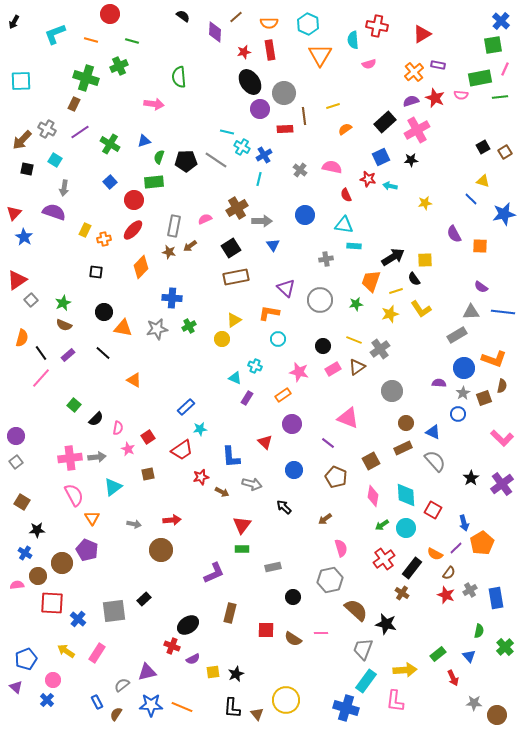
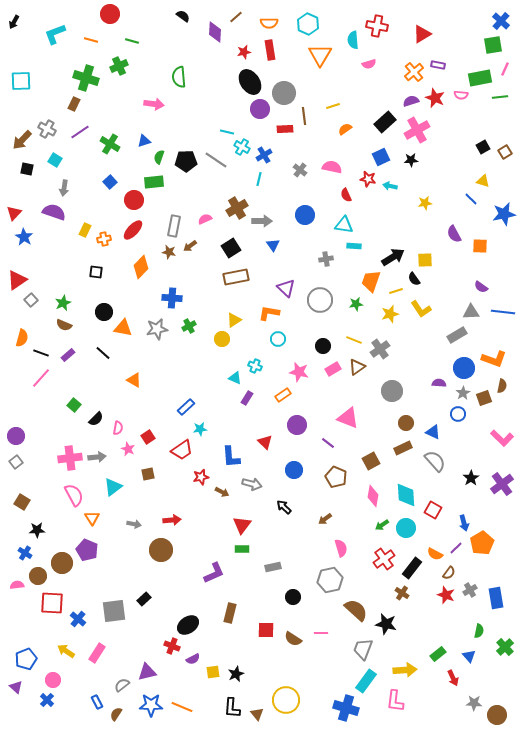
black line at (41, 353): rotated 35 degrees counterclockwise
purple circle at (292, 424): moved 5 px right, 1 px down
